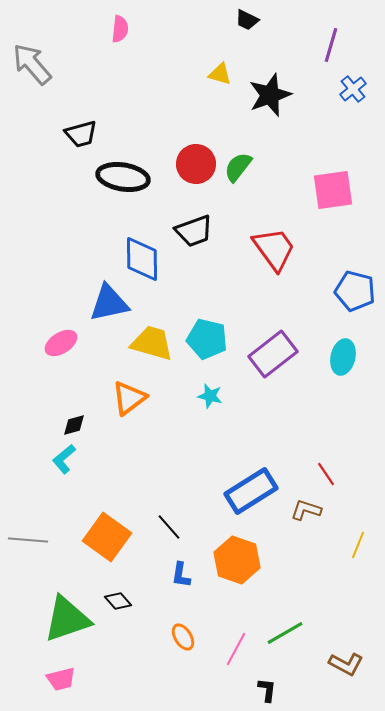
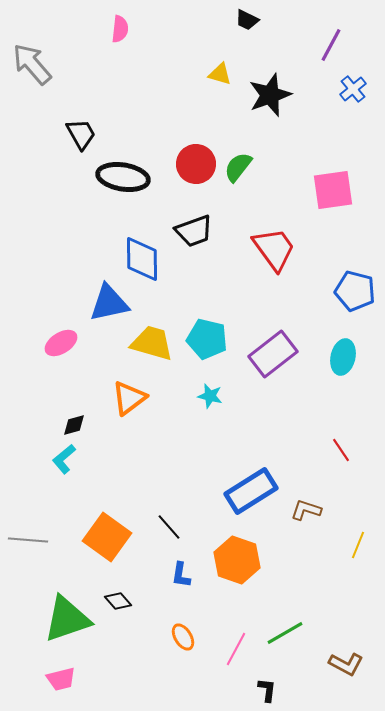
purple line at (331, 45): rotated 12 degrees clockwise
black trapezoid at (81, 134): rotated 104 degrees counterclockwise
red line at (326, 474): moved 15 px right, 24 px up
